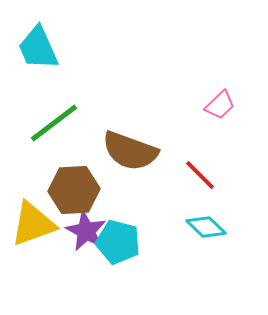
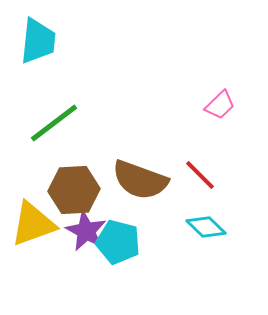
cyan trapezoid: moved 7 px up; rotated 150 degrees counterclockwise
brown semicircle: moved 10 px right, 29 px down
